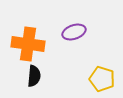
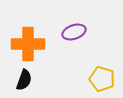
orange cross: rotated 8 degrees counterclockwise
black semicircle: moved 10 px left, 4 px down; rotated 15 degrees clockwise
